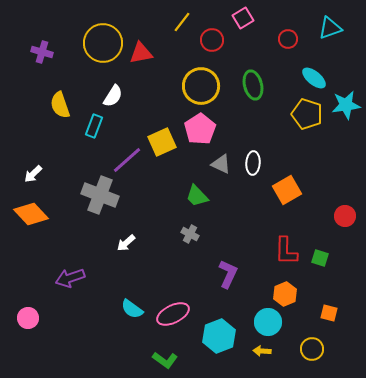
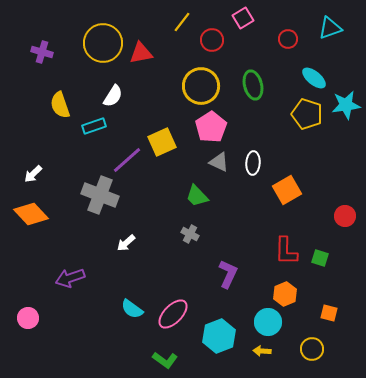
cyan rectangle at (94, 126): rotated 50 degrees clockwise
pink pentagon at (200, 129): moved 11 px right, 2 px up
gray triangle at (221, 164): moved 2 px left, 2 px up
pink ellipse at (173, 314): rotated 20 degrees counterclockwise
